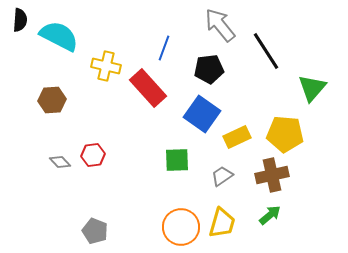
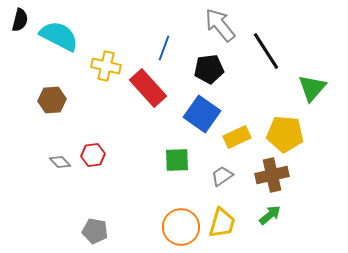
black semicircle: rotated 10 degrees clockwise
gray pentagon: rotated 10 degrees counterclockwise
